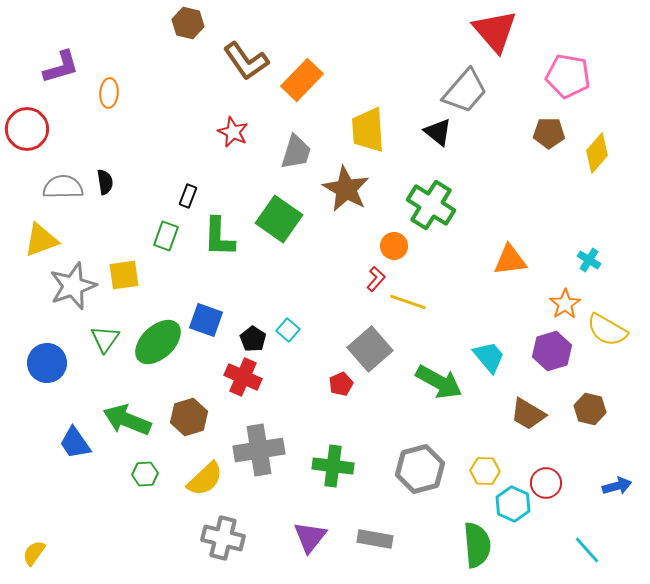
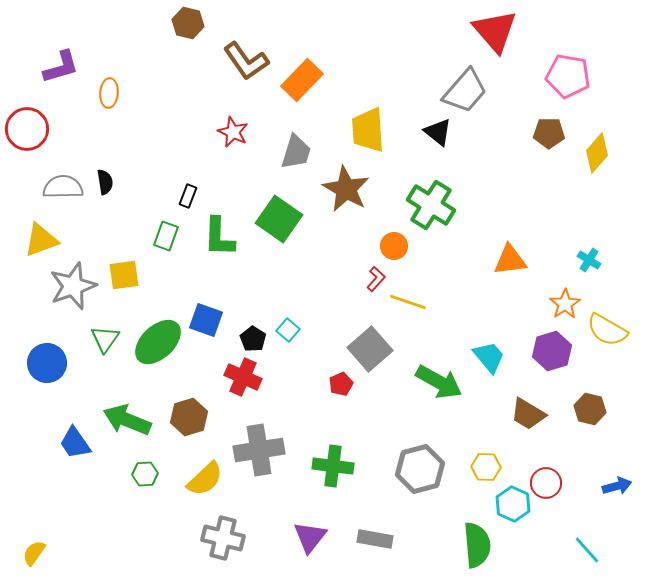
yellow hexagon at (485, 471): moved 1 px right, 4 px up
